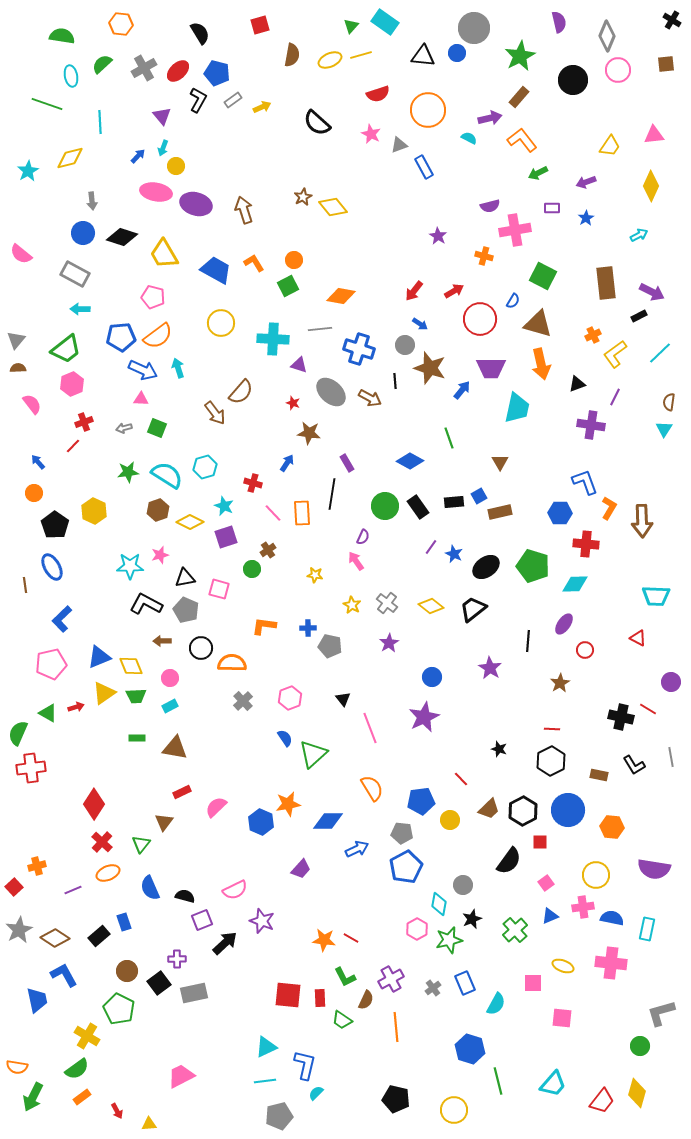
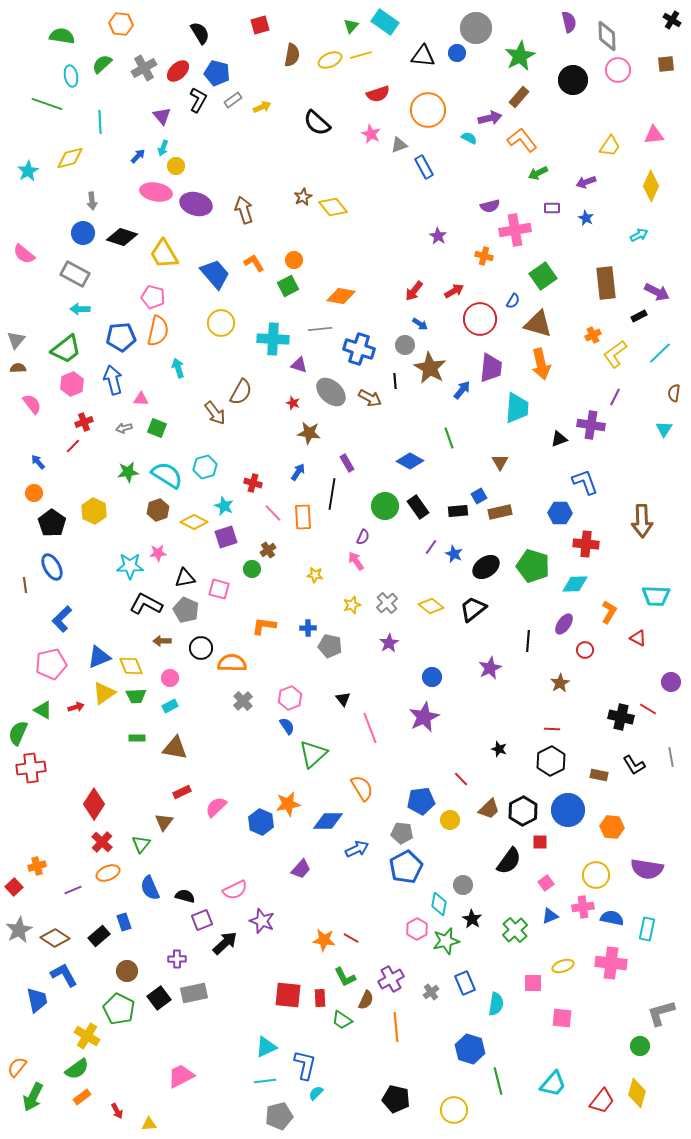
purple semicircle at (559, 22): moved 10 px right
gray circle at (474, 28): moved 2 px right
gray diamond at (607, 36): rotated 24 degrees counterclockwise
blue star at (586, 218): rotated 14 degrees counterclockwise
pink semicircle at (21, 254): moved 3 px right
blue trapezoid at (216, 270): moved 1 px left, 4 px down; rotated 20 degrees clockwise
green square at (543, 276): rotated 28 degrees clockwise
purple arrow at (652, 292): moved 5 px right
orange semicircle at (158, 336): moved 5 px up; rotated 40 degrees counterclockwise
brown star at (430, 368): rotated 12 degrees clockwise
purple trapezoid at (491, 368): rotated 84 degrees counterclockwise
blue arrow at (143, 370): moved 30 px left, 10 px down; rotated 128 degrees counterclockwise
black triangle at (577, 384): moved 18 px left, 55 px down
brown semicircle at (241, 392): rotated 12 degrees counterclockwise
brown semicircle at (669, 402): moved 5 px right, 9 px up
cyan trapezoid at (517, 408): rotated 8 degrees counterclockwise
blue arrow at (287, 463): moved 11 px right, 9 px down
black rectangle at (454, 502): moved 4 px right, 9 px down
orange L-shape at (609, 508): moved 104 px down
orange rectangle at (302, 513): moved 1 px right, 4 px down
yellow diamond at (190, 522): moved 4 px right
black pentagon at (55, 525): moved 3 px left, 2 px up
pink star at (160, 555): moved 2 px left, 2 px up; rotated 12 degrees clockwise
gray cross at (387, 603): rotated 10 degrees clockwise
yellow star at (352, 605): rotated 24 degrees clockwise
purple star at (490, 668): rotated 15 degrees clockwise
green triangle at (48, 713): moved 5 px left, 3 px up
blue semicircle at (285, 738): moved 2 px right, 12 px up
orange semicircle at (372, 788): moved 10 px left
purple semicircle at (654, 869): moved 7 px left
black star at (472, 919): rotated 18 degrees counterclockwise
green star at (449, 940): moved 3 px left, 1 px down
yellow ellipse at (563, 966): rotated 40 degrees counterclockwise
black square at (159, 983): moved 15 px down
gray cross at (433, 988): moved 2 px left, 4 px down
cyan semicircle at (496, 1004): rotated 20 degrees counterclockwise
orange semicircle at (17, 1067): rotated 120 degrees clockwise
